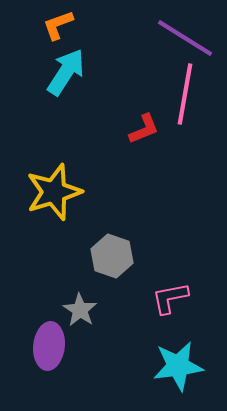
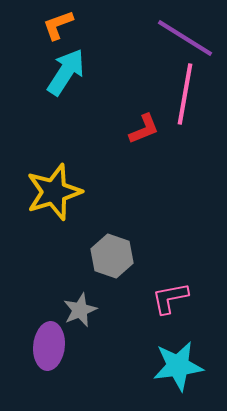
gray star: rotated 16 degrees clockwise
